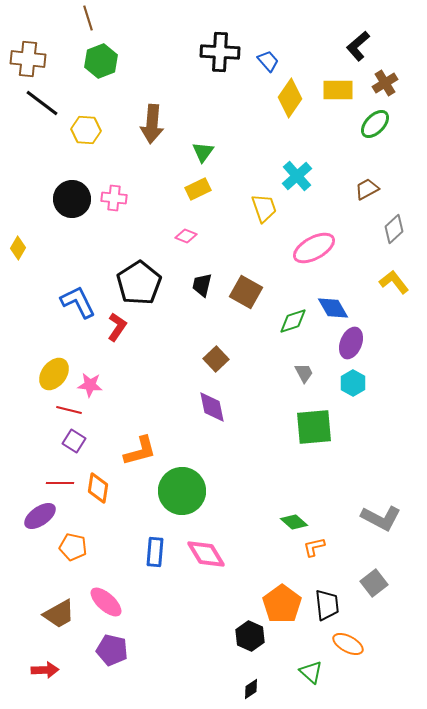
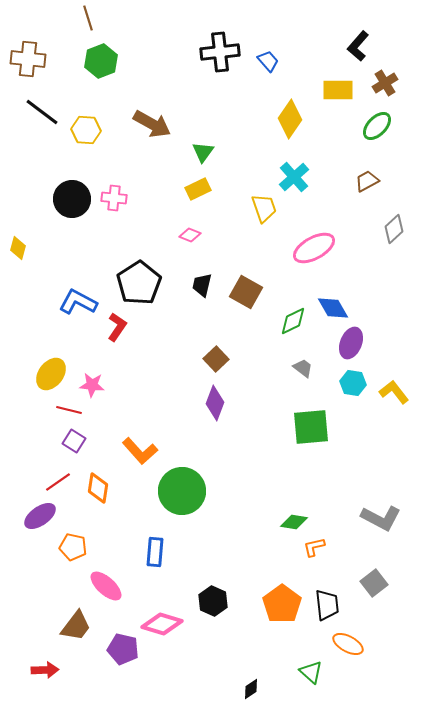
black L-shape at (358, 46): rotated 8 degrees counterclockwise
black cross at (220, 52): rotated 9 degrees counterclockwise
yellow diamond at (290, 98): moved 21 px down
black line at (42, 103): moved 9 px down
brown arrow at (152, 124): rotated 66 degrees counterclockwise
green ellipse at (375, 124): moved 2 px right, 2 px down
cyan cross at (297, 176): moved 3 px left, 1 px down
brown trapezoid at (367, 189): moved 8 px up
pink diamond at (186, 236): moved 4 px right, 1 px up
yellow diamond at (18, 248): rotated 15 degrees counterclockwise
yellow L-shape at (394, 282): moved 110 px down
blue L-shape at (78, 302): rotated 36 degrees counterclockwise
green diamond at (293, 321): rotated 8 degrees counterclockwise
gray trapezoid at (304, 373): moved 1 px left, 5 px up; rotated 25 degrees counterclockwise
yellow ellipse at (54, 374): moved 3 px left
cyan hexagon at (353, 383): rotated 20 degrees counterclockwise
pink star at (90, 385): moved 2 px right
purple diamond at (212, 407): moved 3 px right, 4 px up; rotated 32 degrees clockwise
green square at (314, 427): moved 3 px left
orange L-shape at (140, 451): rotated 63 degrees clockwise
red line at (60, 483): moved 2 px left, 1 px up; rotated 36 degrees counterclockwise
green diamond at (294, 522): rotated 32 degrees counterclockwise
pink diamond at (206, 554): moved 44 px left, 70 px down; rotated 42 degrees counterclockwise
pink ellipse at (106, 602): moved 16 px up
brown trapezoid at (59, 614): moved 17 px right, 12 px down; rotated 24 degrees counterclockwise
black hexagon at (250, 636): moved 37 px left, 35 px up
purple pentagon at (112, 650): moved 11 px right, 1 px up
